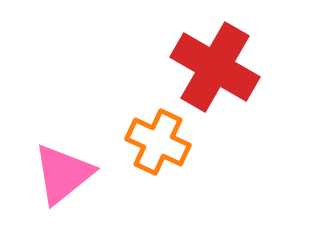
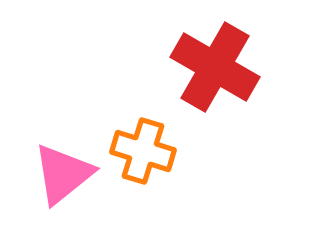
orange cross: moved 15 px left, 9 px down; rotated 8 degrees counterclockwise
